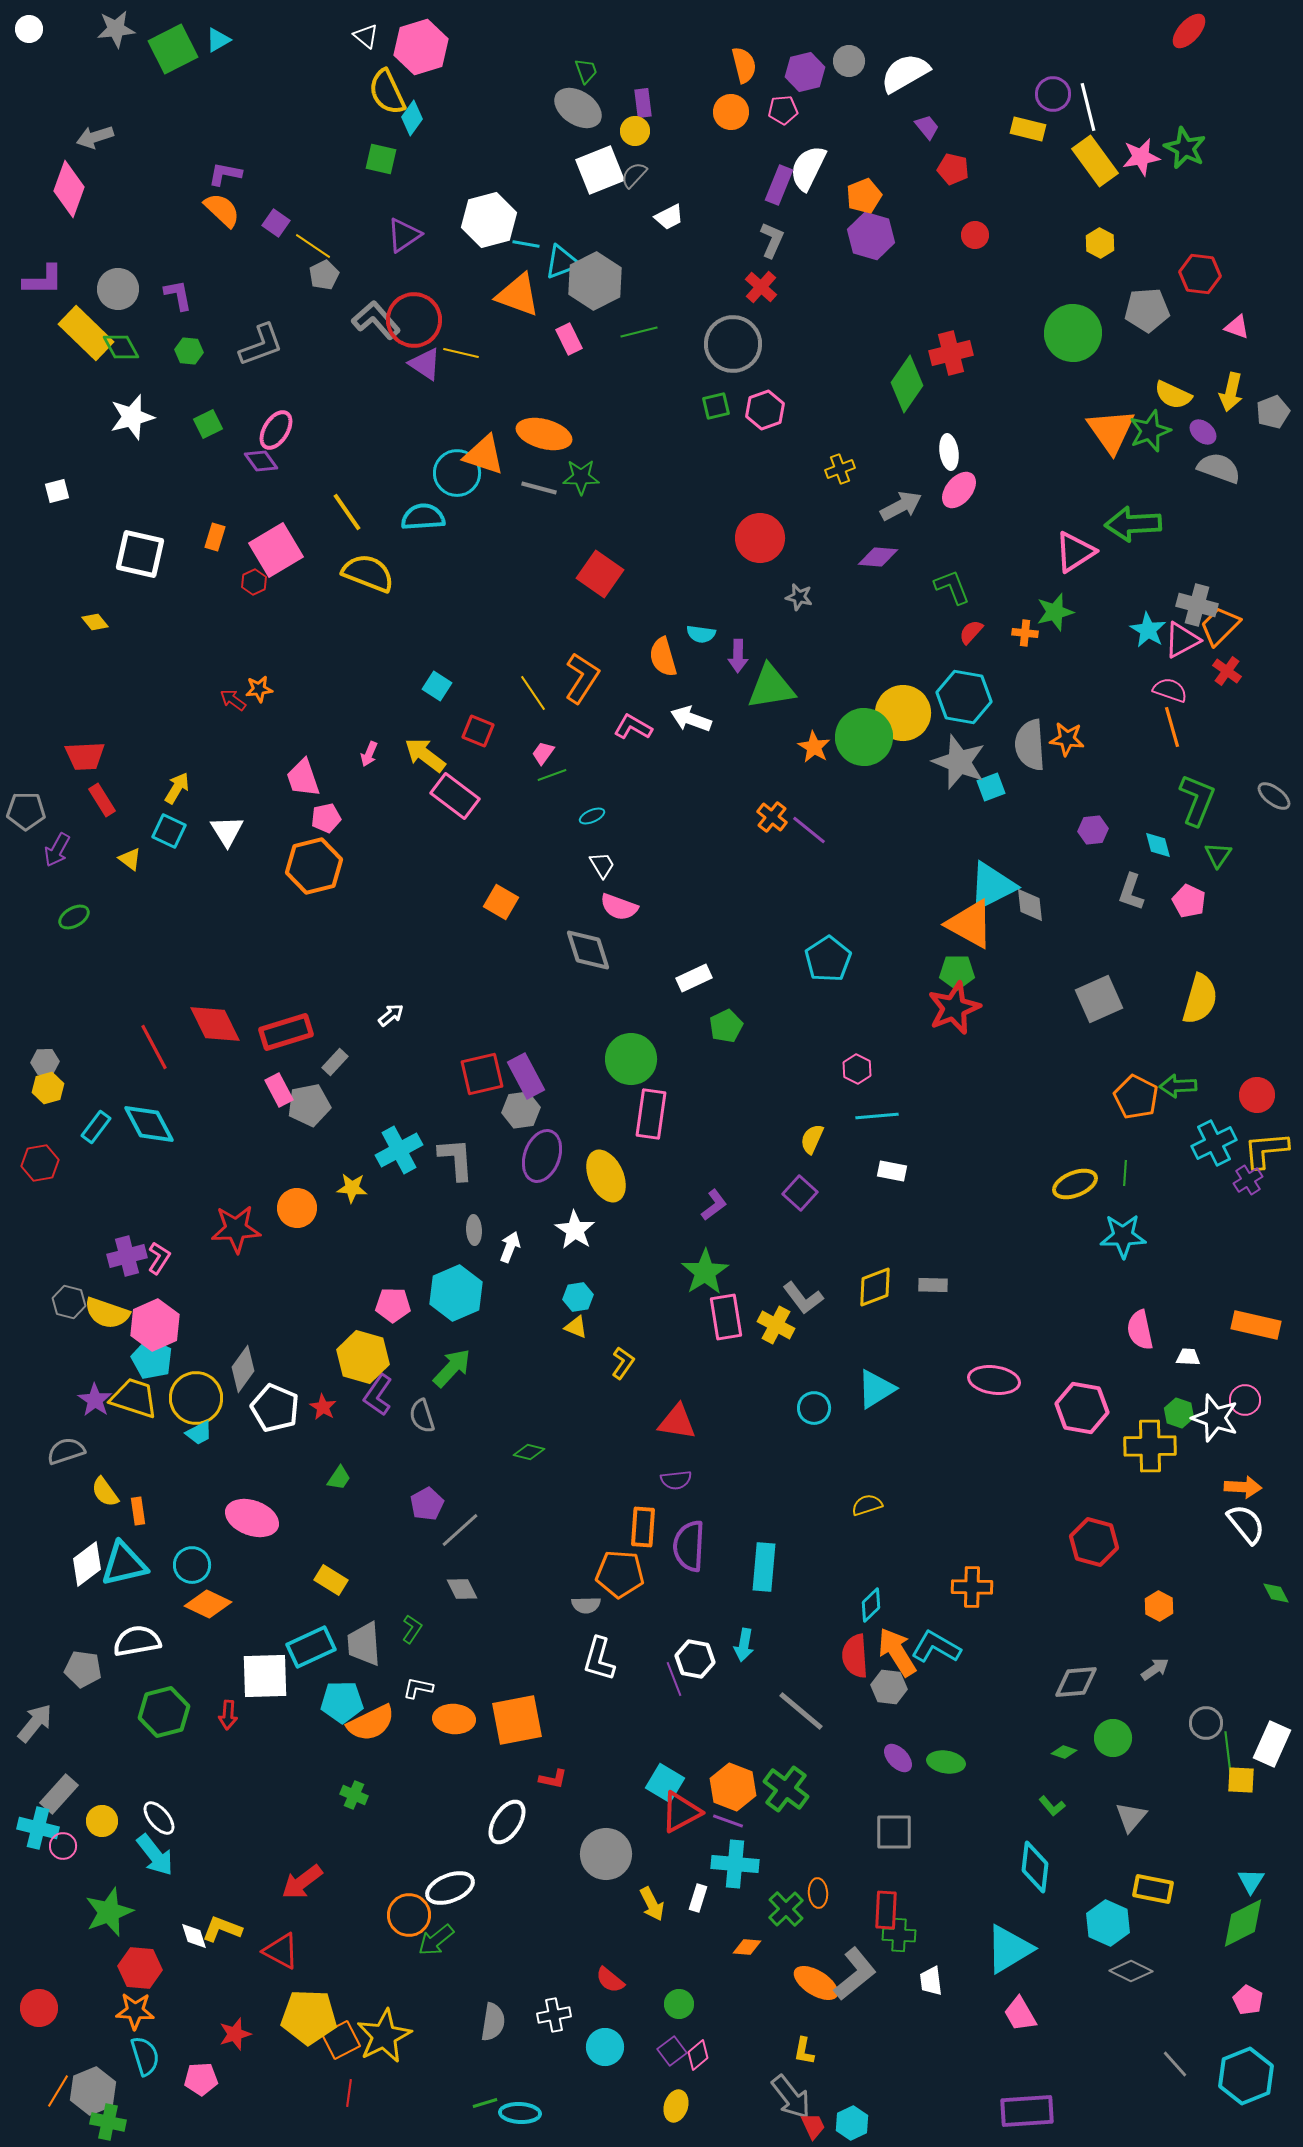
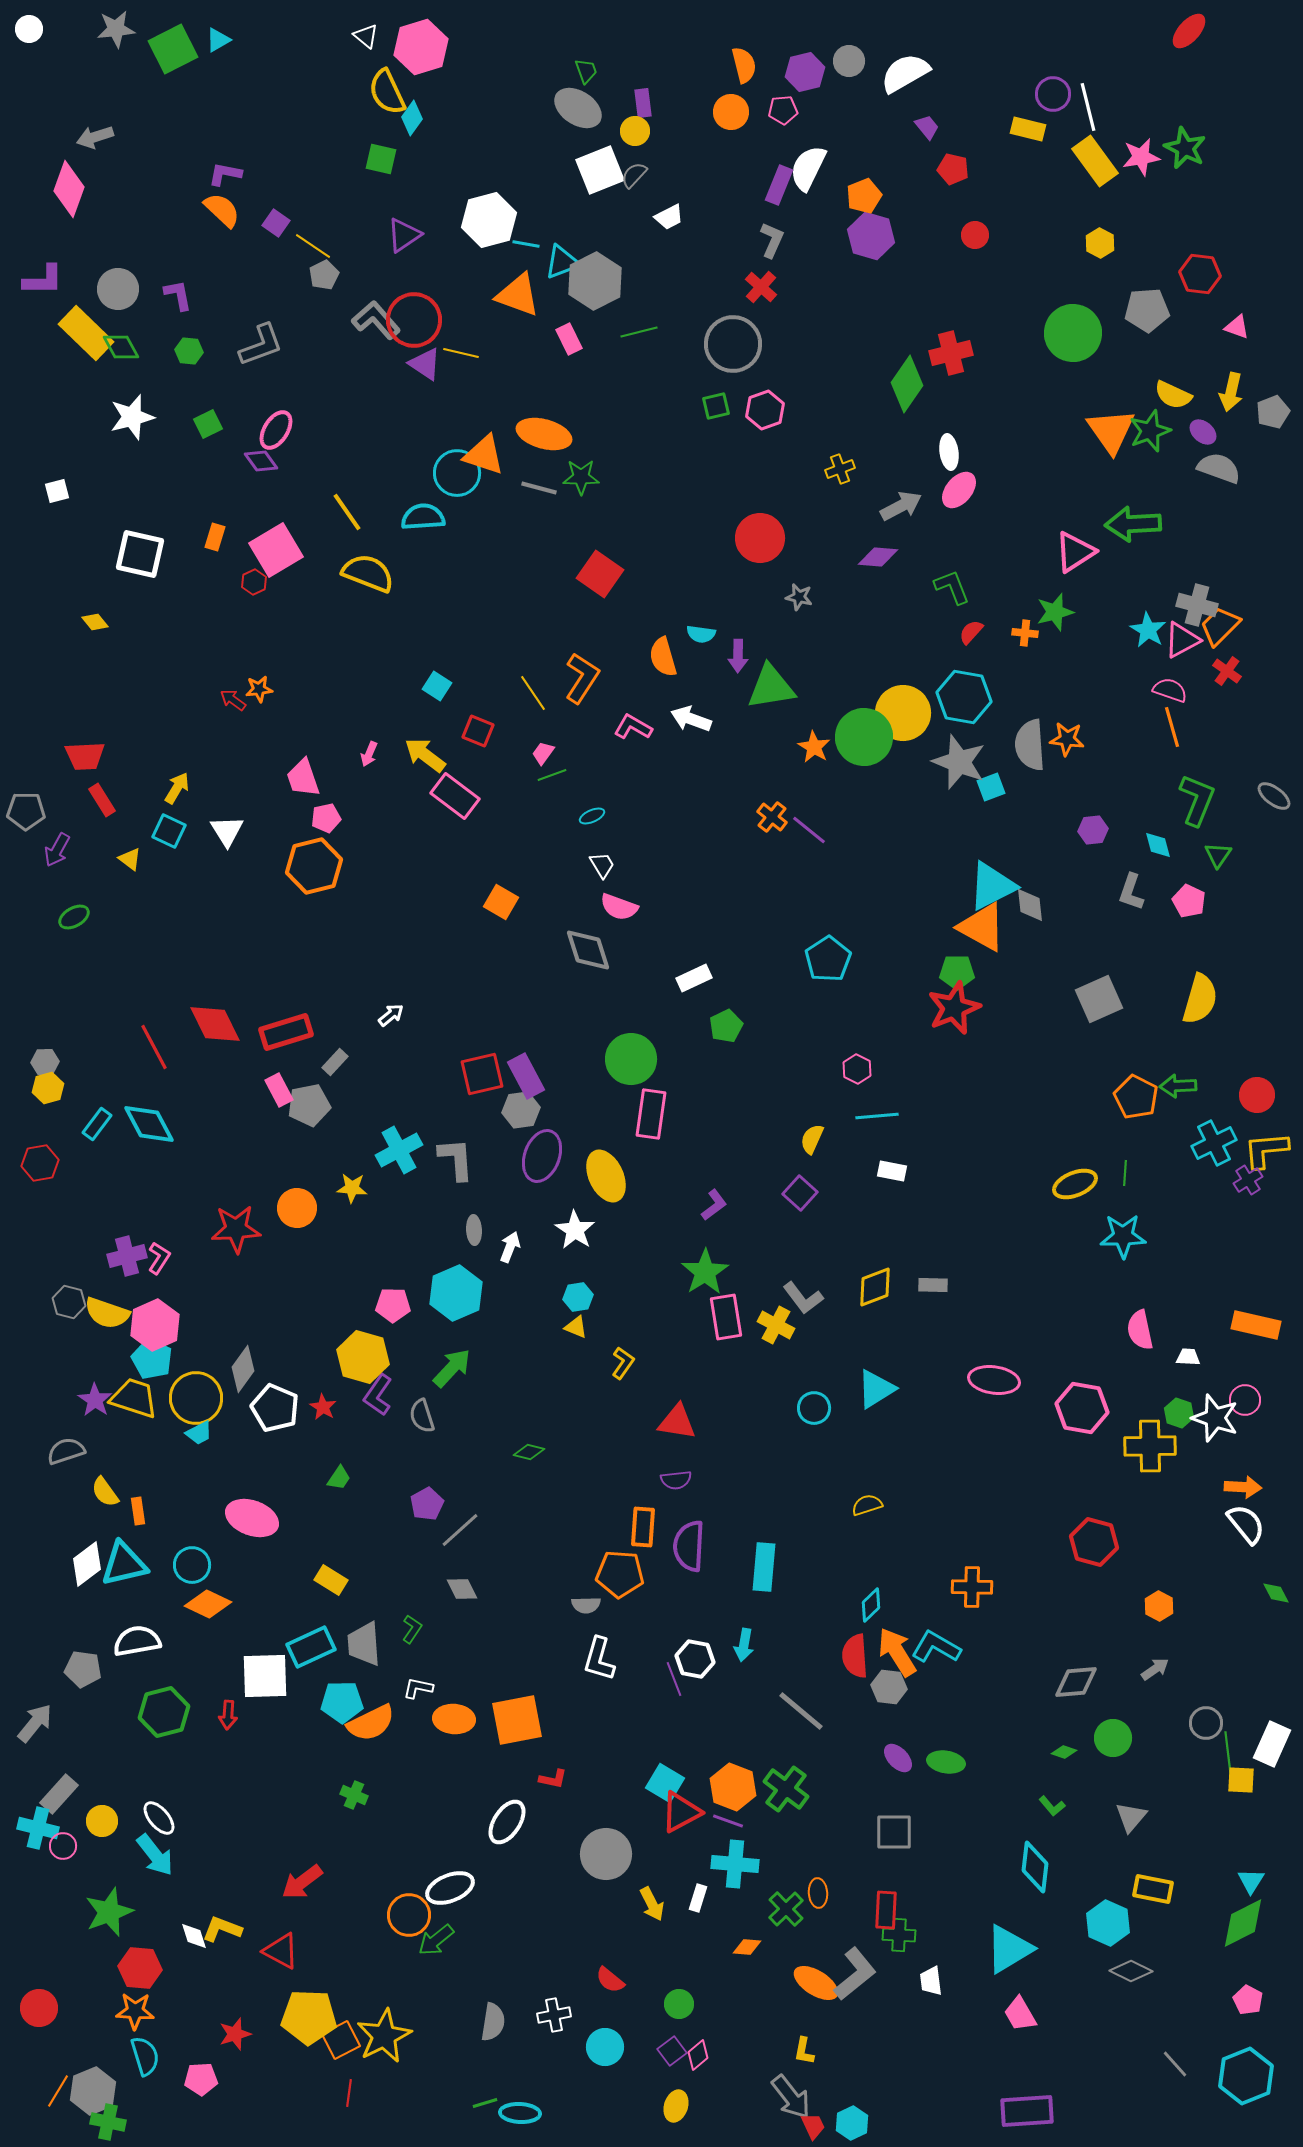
orange triangle at (970, 924): moved 12 px right, 3 px down
cyan rectangle at (96, 1127): moved 1 px right, 3 px up
